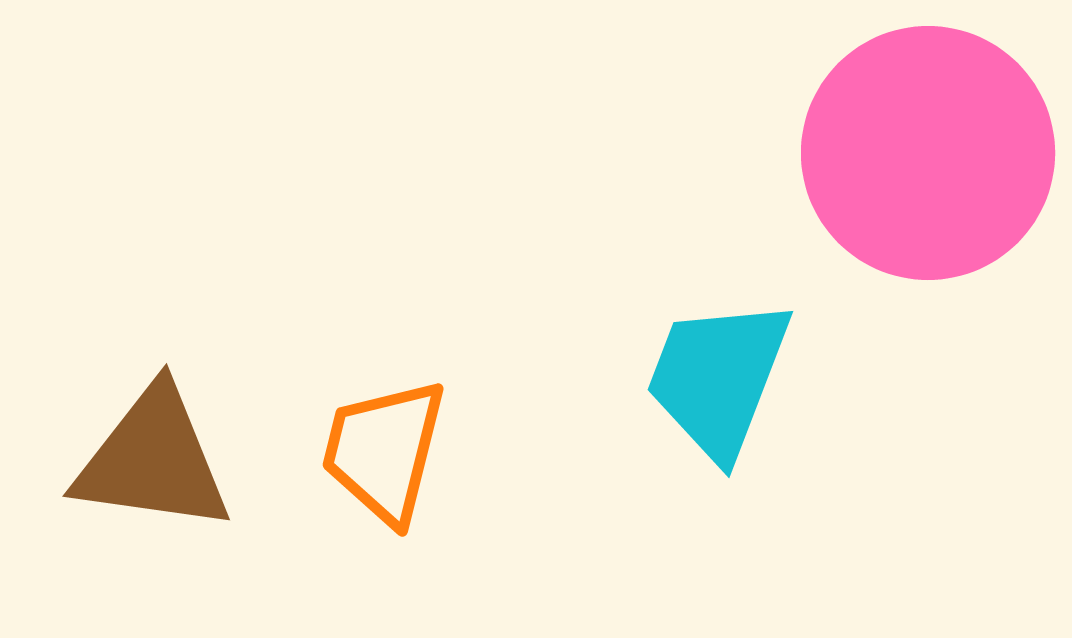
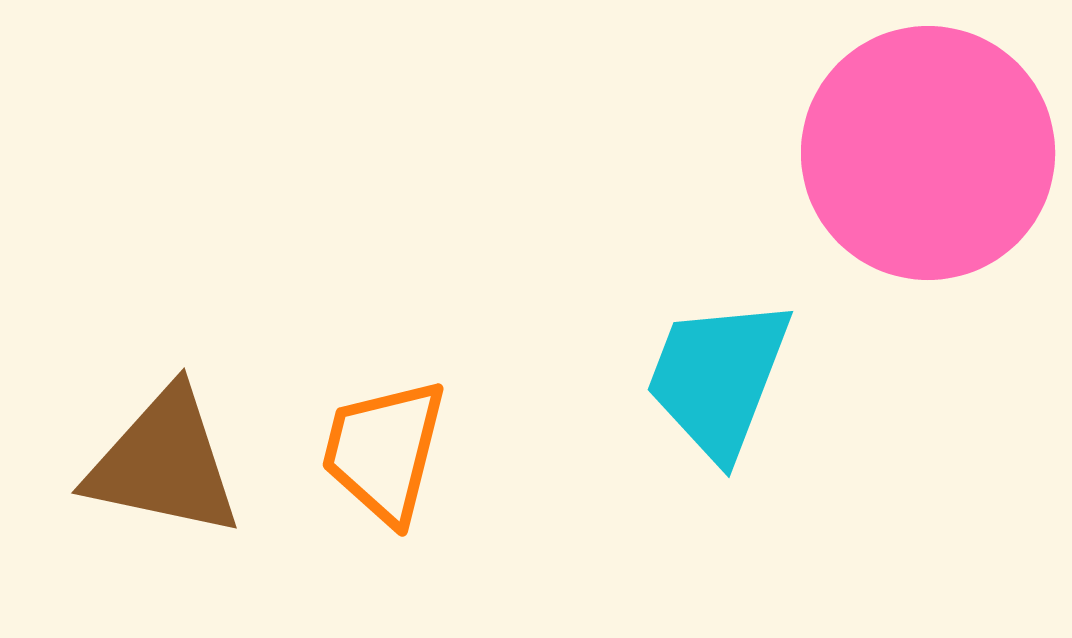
brown triangle: moved 11 px right, 3 px down; rotated 4 degrees clockwise
